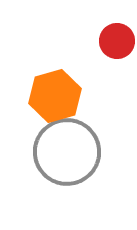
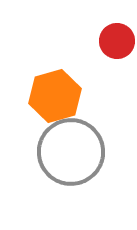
gray circle: moved 4 px right
